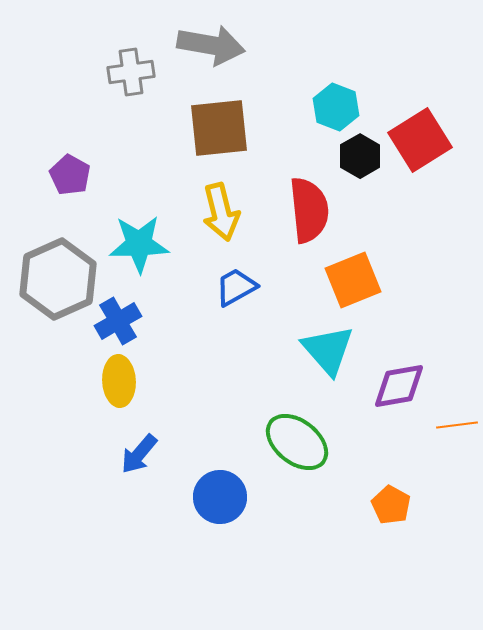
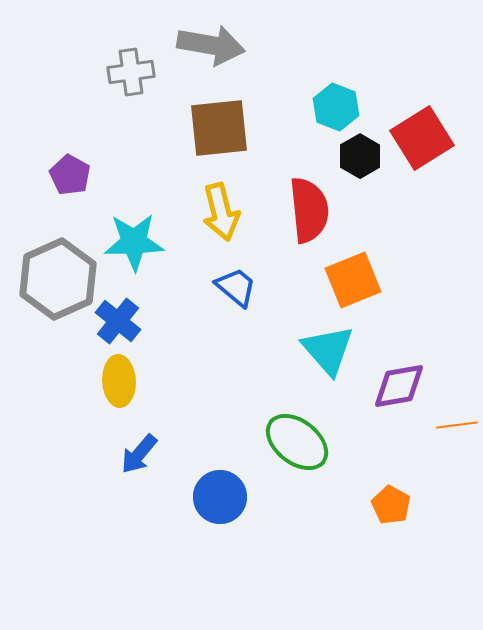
red square: moved 2 px right, 2 px up
cyan star: moved 5 px left, 2 px up
blue trapezoid: rotated 69 degrees clockwise
blue cross: rotated 21 degrees counterclockwise
